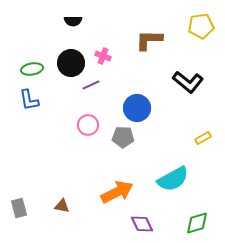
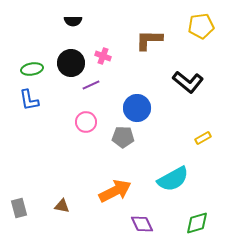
pink circle: moved 2 px left, 3 px up
orange arrow: moved 2 px left, 1 px up
